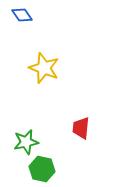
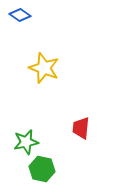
blue diamond: moved 2 px left; rotated 20 degrees counterclockwise
